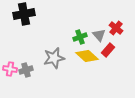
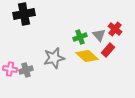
red cross: moved 1 px left, 1 px down
